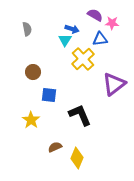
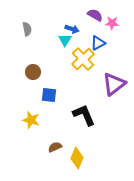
blue triangle: moved 2 px left, 4 px down; rotated 21 degrees counterclockwise
black L-shape: moved 4 px right
yellow star: rotated 18 degrees counterclockwise
